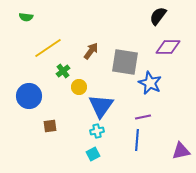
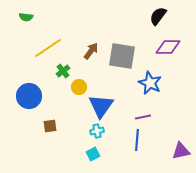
gray square: moved 3 px left, 6 px up
